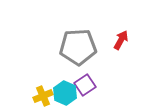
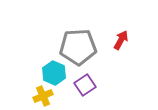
cyan hexagon: moved 11 px left, 20 px up
